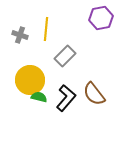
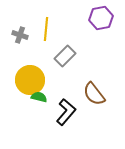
black L-shape: moved 14 px down
